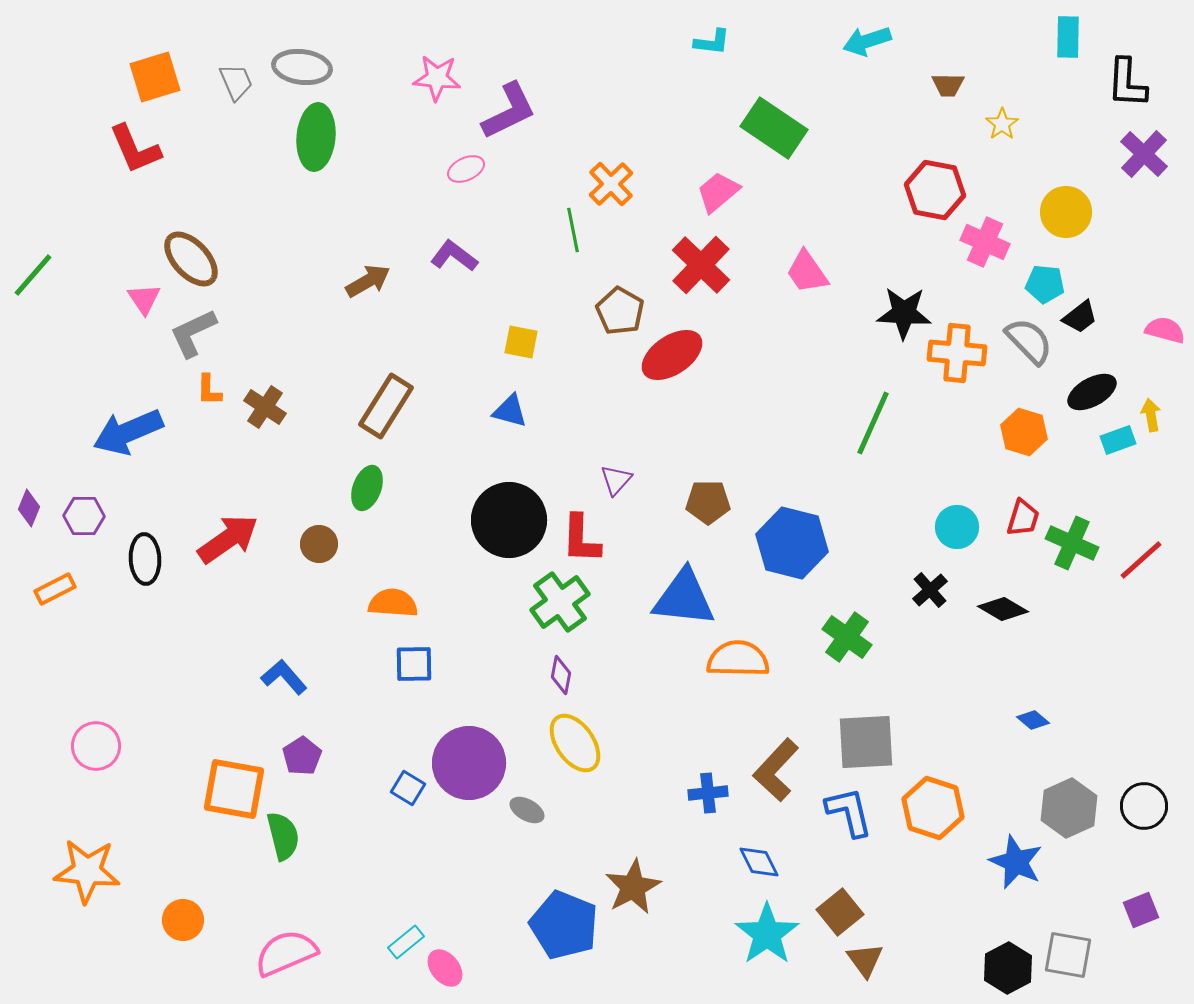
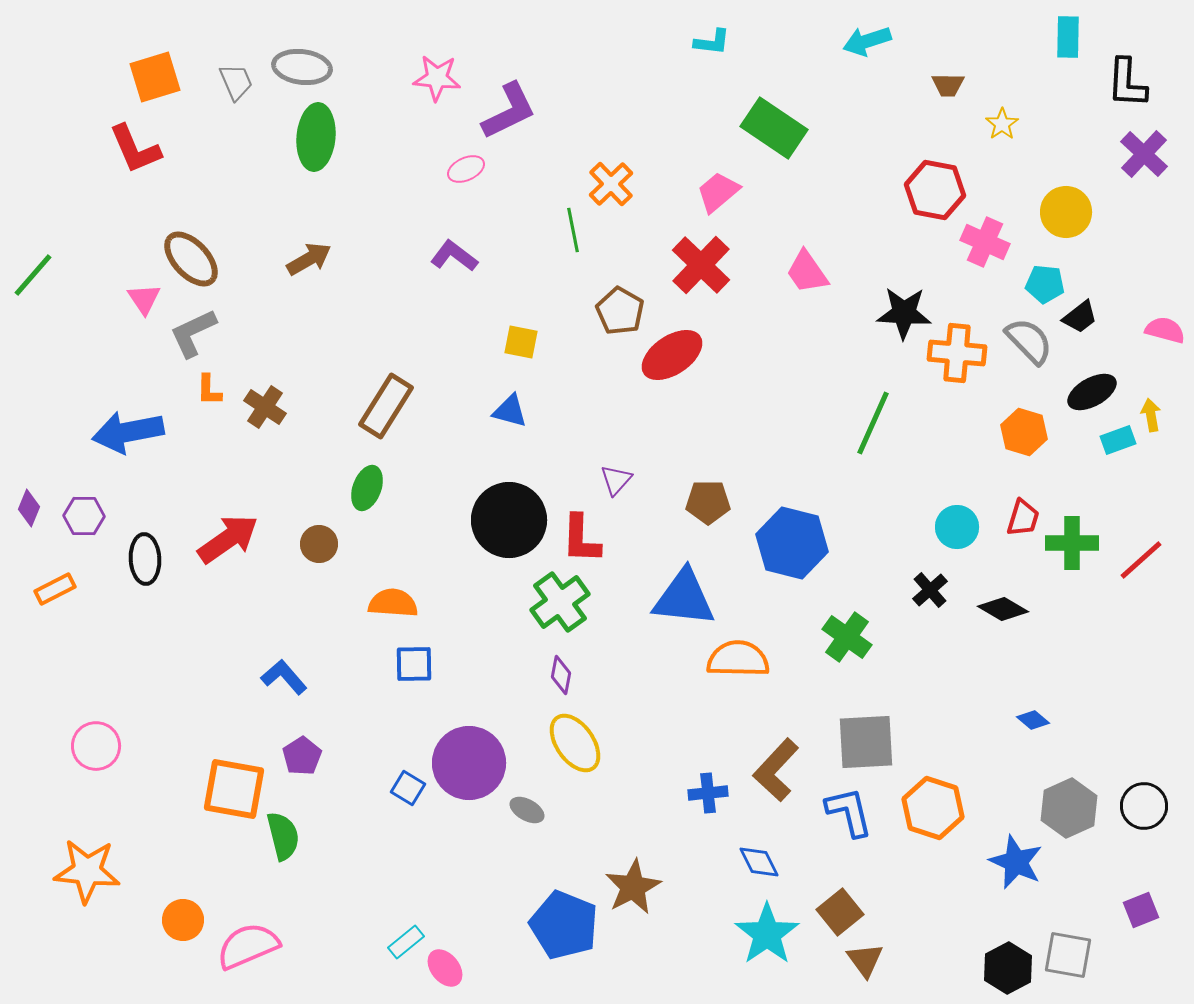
brown arrow at (368, 281): moved 59 px left, 22 px up
blue arrow at (128, 432): rotated 12 degrees clockwise
green cross at (1072, 543): rotated 24 degrees counterclockwise
pink semicircle at (286, 953): moved 38 px left, 7 px up
